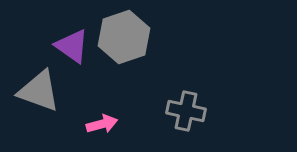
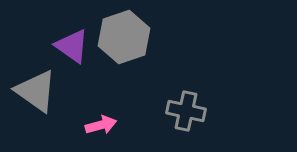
gray triangle: moved 3 px left; rotated 15 degrees clockwise
pink arrow: moved 1 px left, 1 px down
